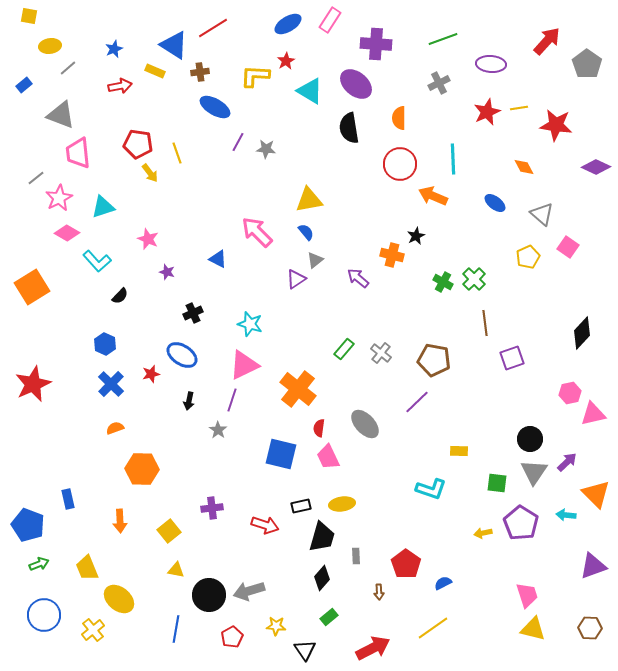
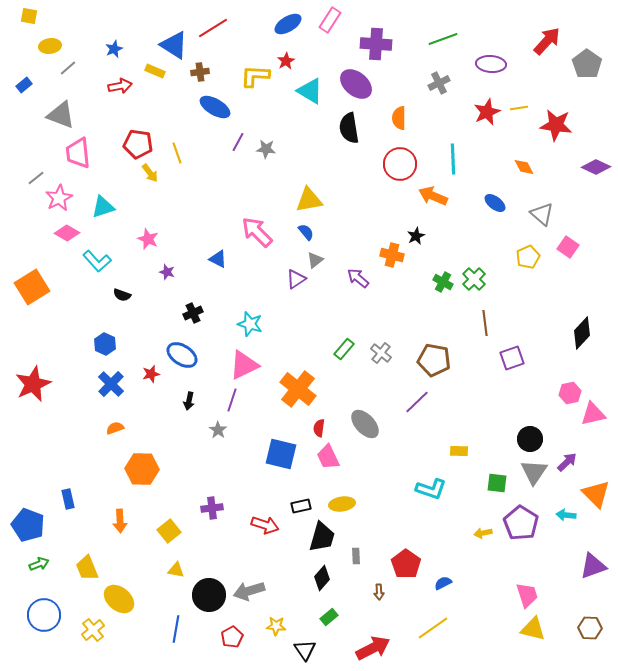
black semicircle at (120, 296): moved 2 px right, 1 px up; rotated 66 degrees clockwise
